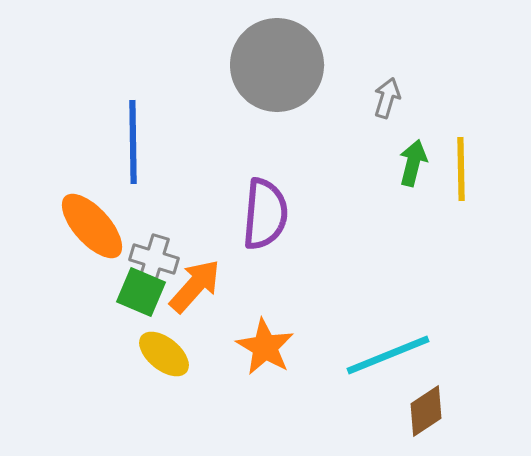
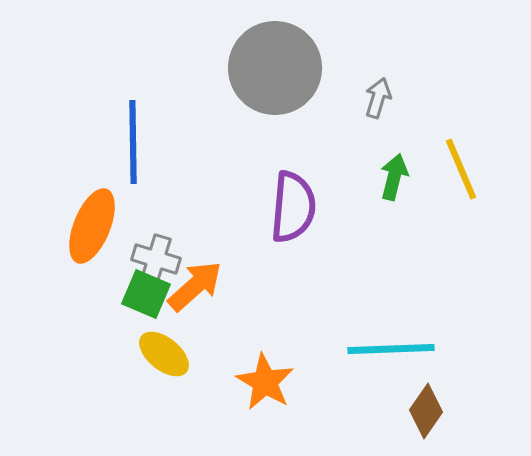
gray circle: moved 2 px left, 3 px down
gray arrow: moved 9 px left
green arrow: moved 19 px left, 14 px down
yellow line: rotated 22 degrees counterclockwise
purple semicircle: moved 28 px right, 7 px up
orange ellipse: rotated 64 degrees clockwise
gray cross: moved 2 px right
orange arrow: rotated 6 degrees clockwise
green square: moved 5 px right, 2 px down
orange star: moved 35 px down
cyan line: moved 3 px right, 6 px up; rotated 20 degrees clockwise
brown diamond: rotated 22 degrees counterclockwise
